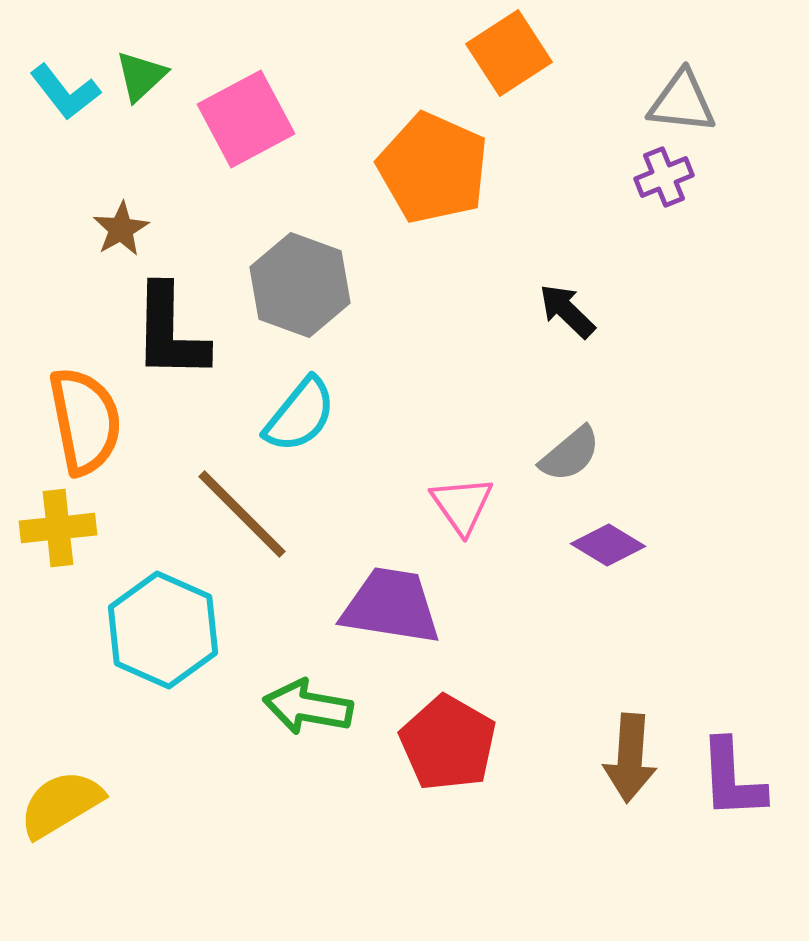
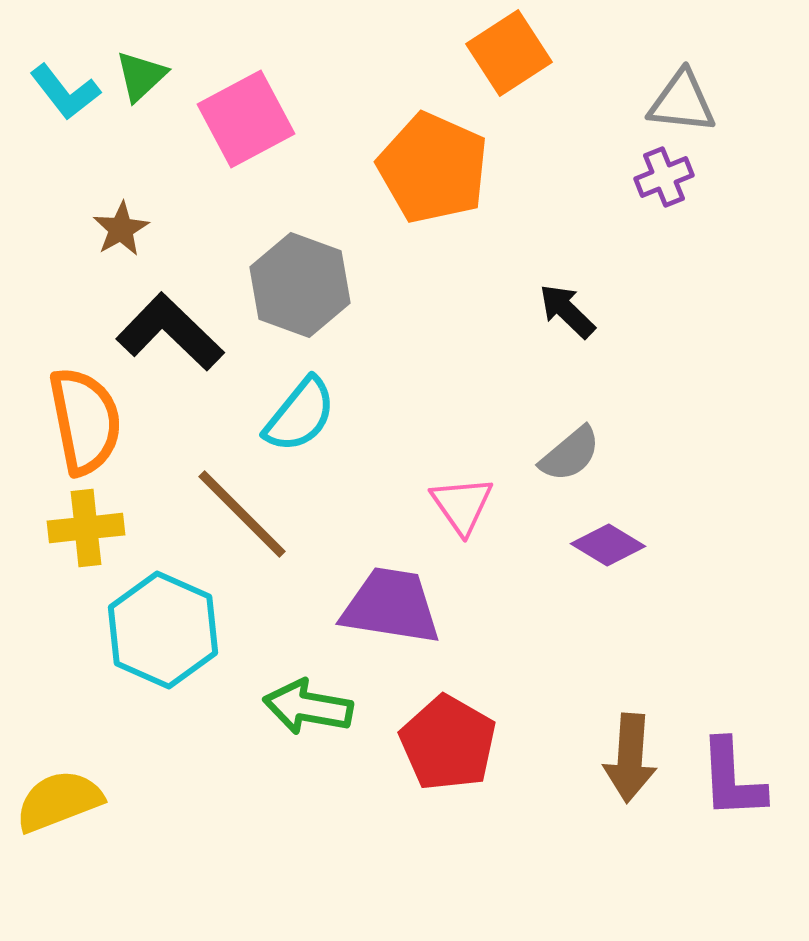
black L-shape: rotated 133 degrees clockwise
yellow cross: moved 28 px right
yellow semicircle: moved 2 px left, 3 px up; rotated 10 degrees clockwise
